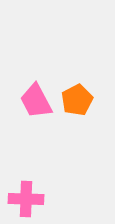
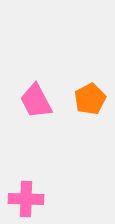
orange pentagon: moved 13 px right, 1 px up
